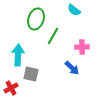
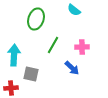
green line: moved 9 px down
cyan arrow: moved 4 px left
red cross: rotated 24 degrees clockwise
